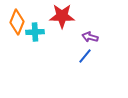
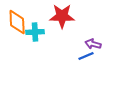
orange diamond: rotated 25 degrees counterclockwise
purple arrow: moved 3 px right, 7 px down
blue line: moved 1 px right; rotated 28 degrees clockwise
